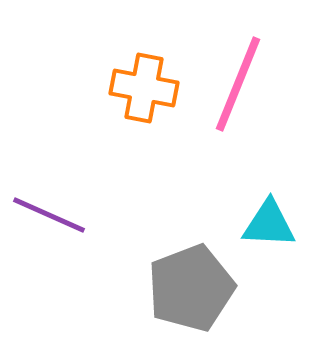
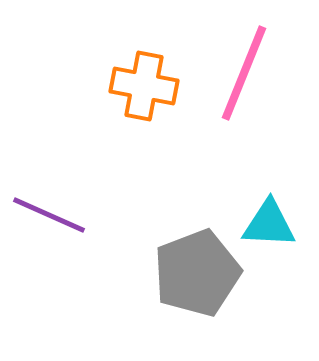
pink line: moved 6 px right, 11 px up
orange cross: moved 2 px up
gray pentagon: moved 6 px right, 15 px up
